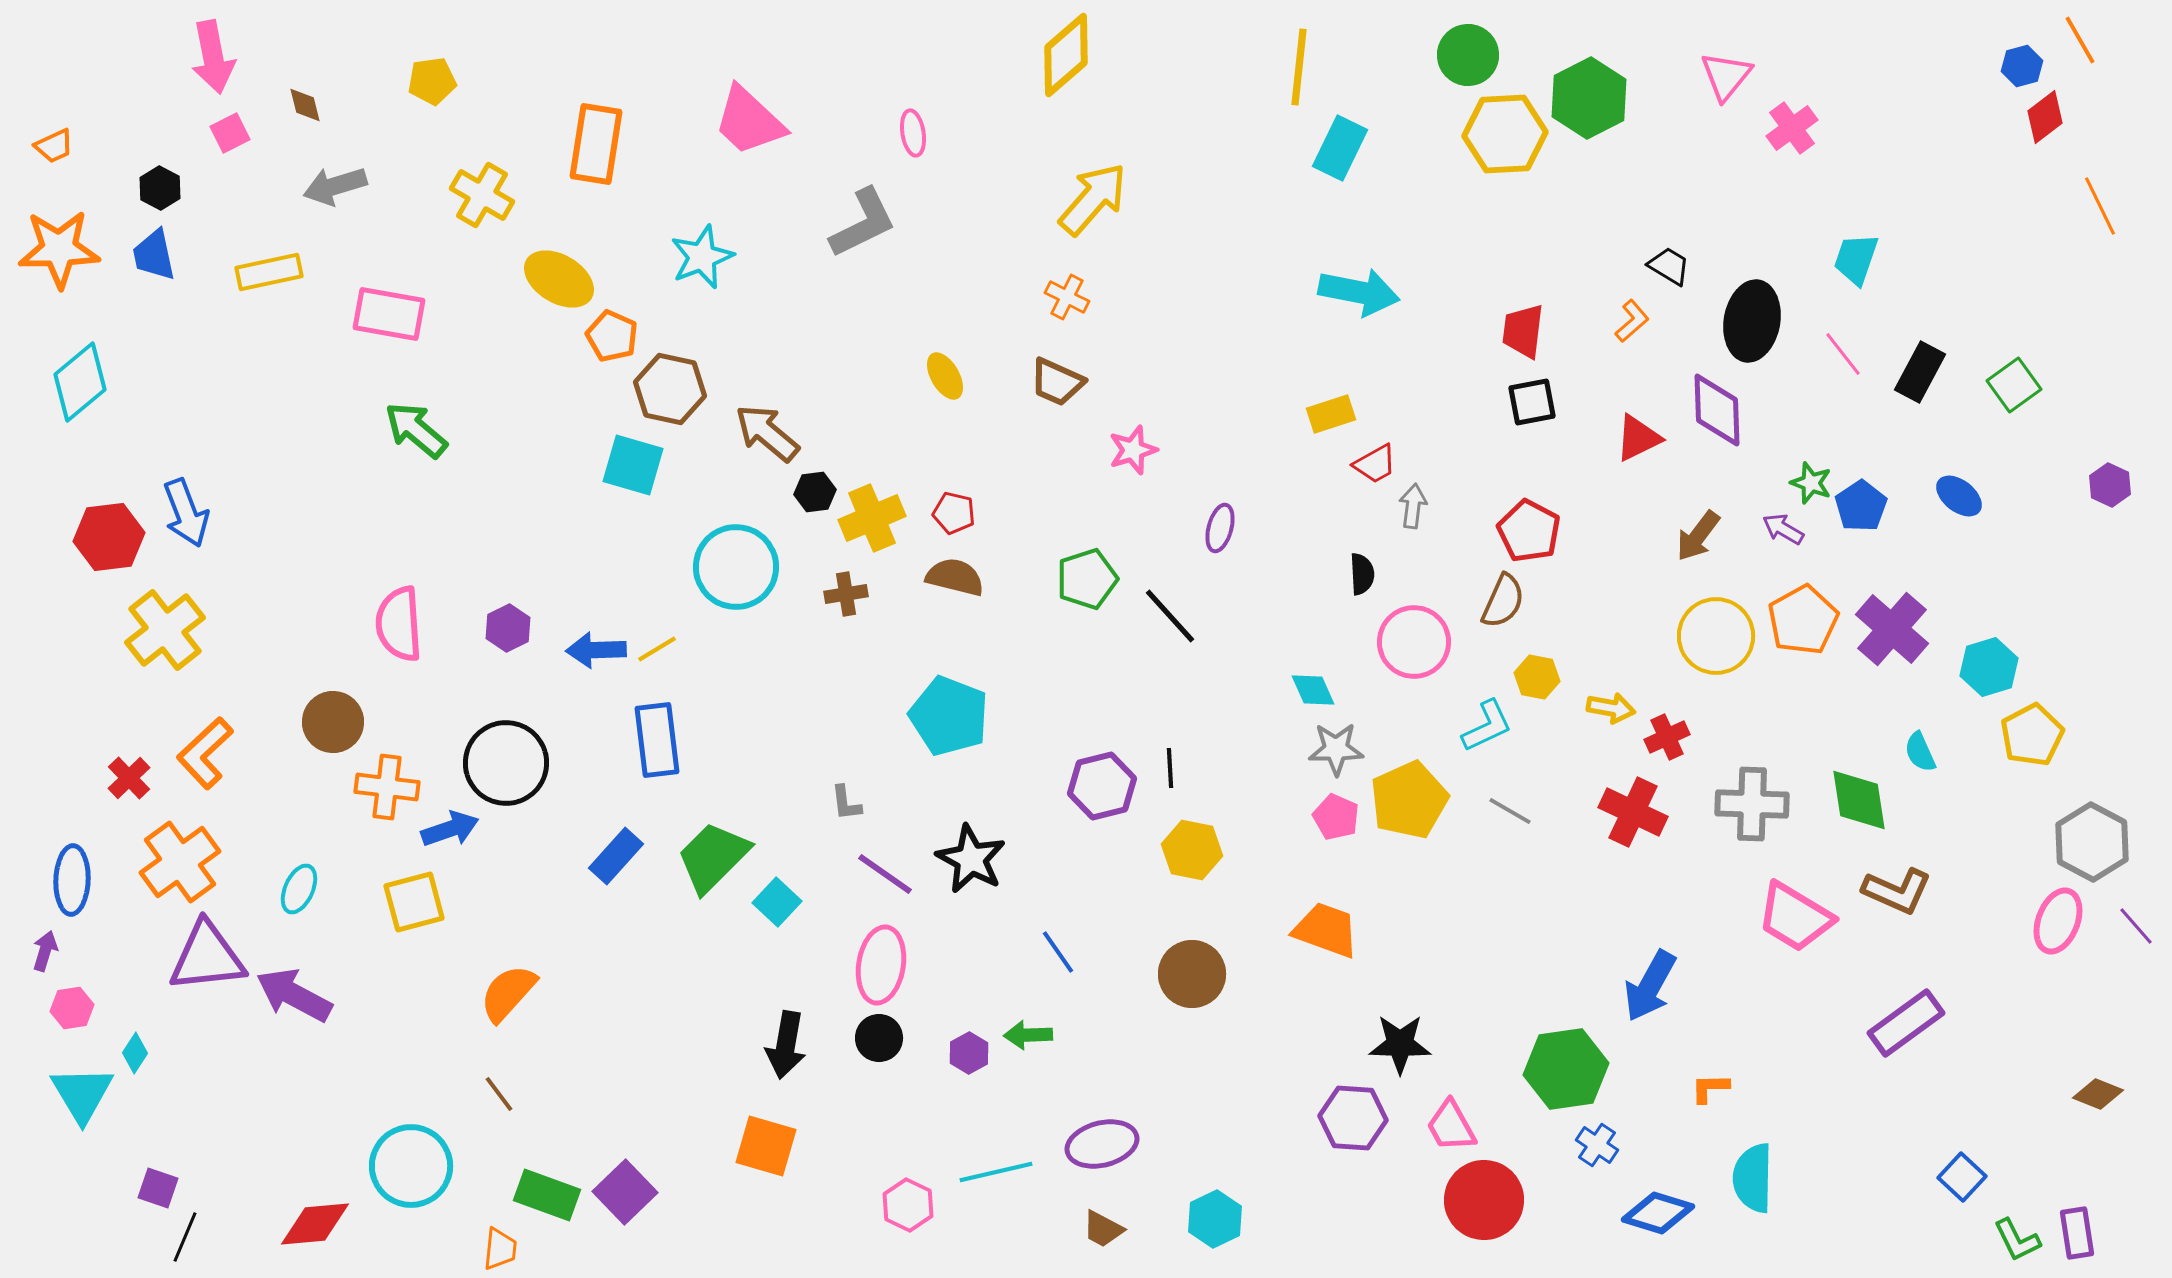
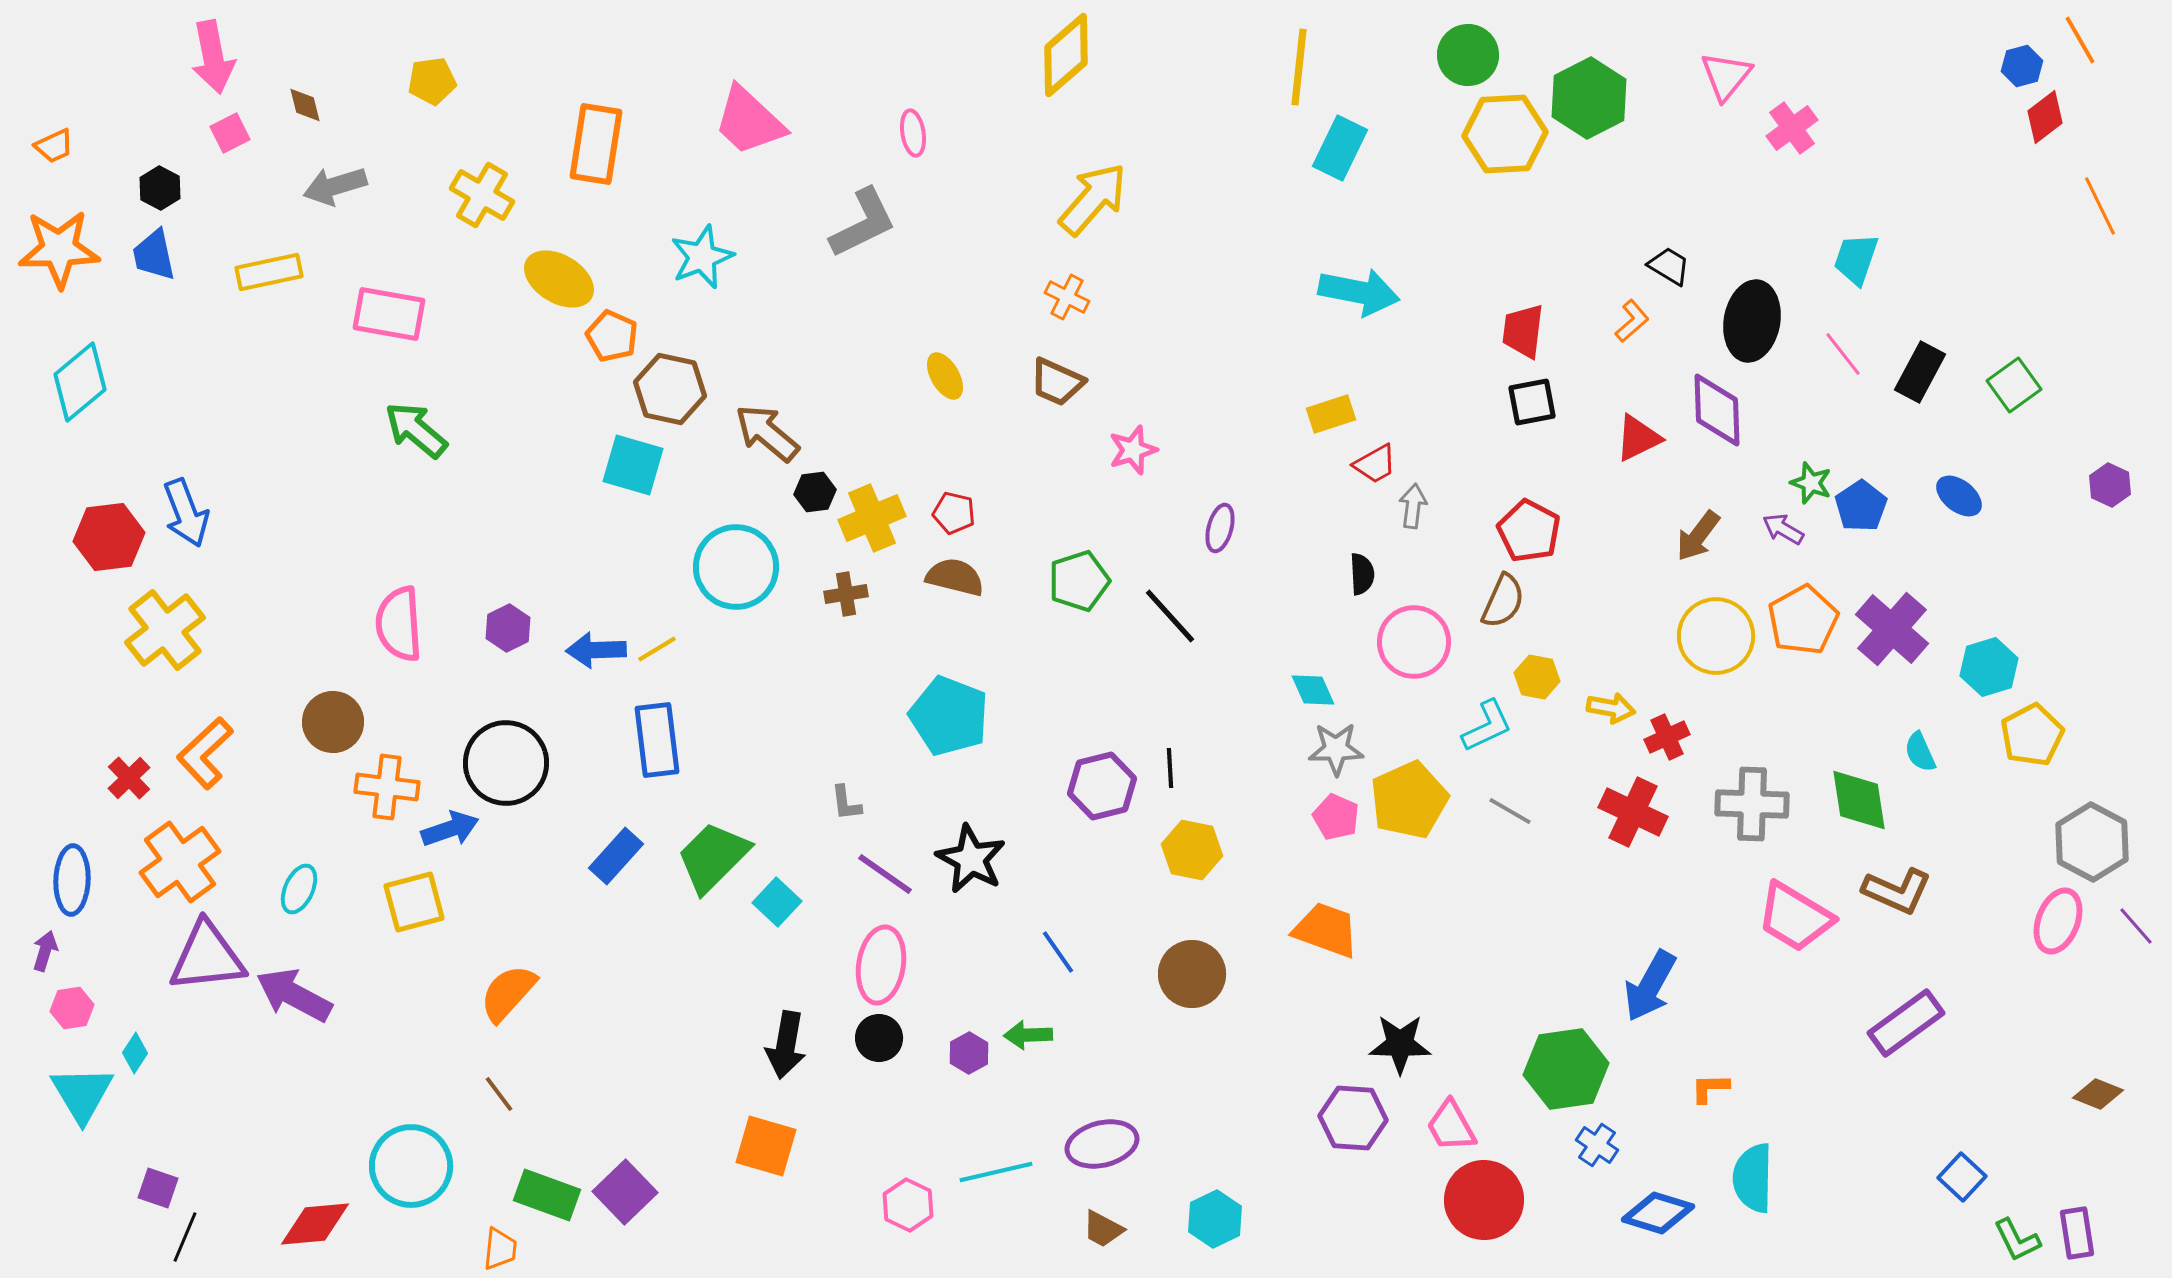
green pentagon at (1087, 579): moved 8 px left, 2 px down
